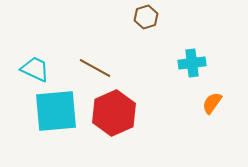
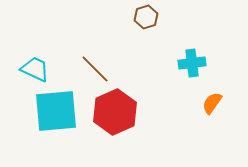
brown line: moved 1 px down; rotated 16 degrees clockwise
red hexagon: moved 1 px right, 1 px up
